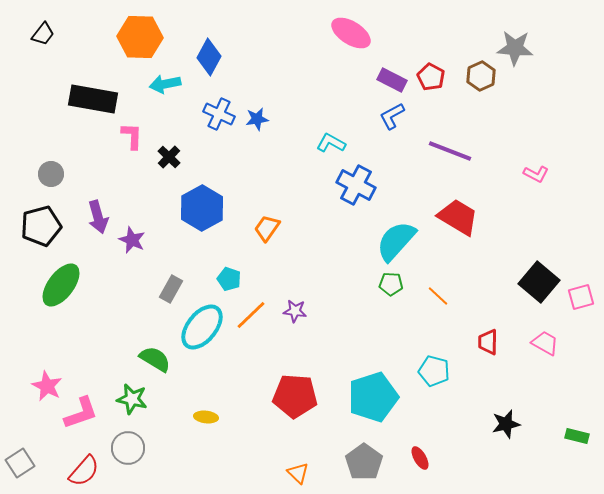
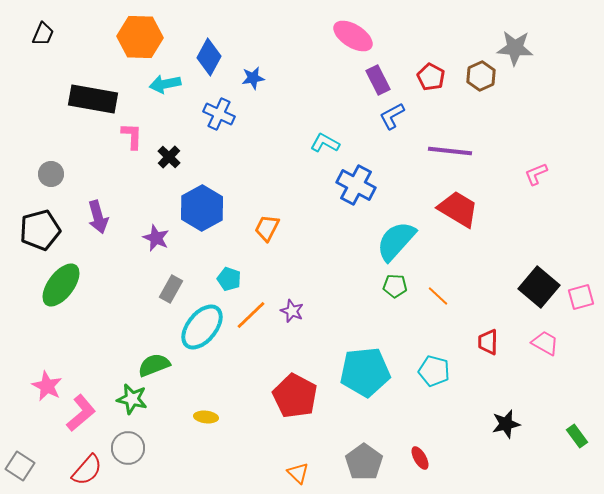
pink ellipse at (351, 33): moved 2 px right, 3 px down
black trapezoid at (43, 34): rotated 15 degrees counterclockwise
purple rectangle at (392, 80): moved 14 px left; rotated 36 degrees clockwise
blue star at (257, 119): moved 4 px left, 41 px up
cyan L-shape at (331, 143): moved 6 px left
purple line at (450, 151): rotated 15 degrees counterclockwise
pink L-shape at (536, 174): rotated 130 degrees clockwise
red trapezoid at (458, 217): moved 8 px up
black pentagon at (41, 226): moved 1 px left, 4 px down
orange trapezoid at (267, 228): rotated 8 degrees counterclockwise
purple star at (132, 240): moved 24 px right, 2 px up
black square at (539, 282): moved 5 px down
green pentagon at (391, 284): moved 4 px right, 2 px down
purple star at (295, 311): moved 3 px left; rotated 15 degrees clockwise
green semicircle at (155, 359): moved 1 px left, 6 px down; rotated 52 degrees counterclockwise
red pentagon at (295, 396): rotated 24 degrees clockwise
cyan pentagon at (373, 397): moved 8 px left, 25 px up; rotated 12 degrees clockwise
pink L-shape at (81, 413): rotated 21 degrees counterclockwise
green rectangle at (577, 436): rotated 40 degrees clockwise
gray square at (20, 463): moved 3 px down; rotated 24 degrees counterclockwise
red semicircle at (84, 471): moved 3 px right, 1 px up
